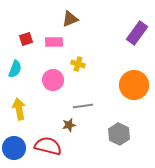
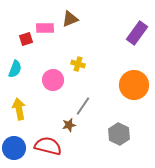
pink rectangle: moved 9 px left, 14 px up
gray line: rotated 48 degrees counterclockwise
